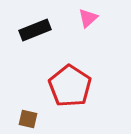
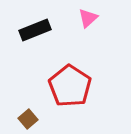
brown square: rotated 36 degrees clockwise
